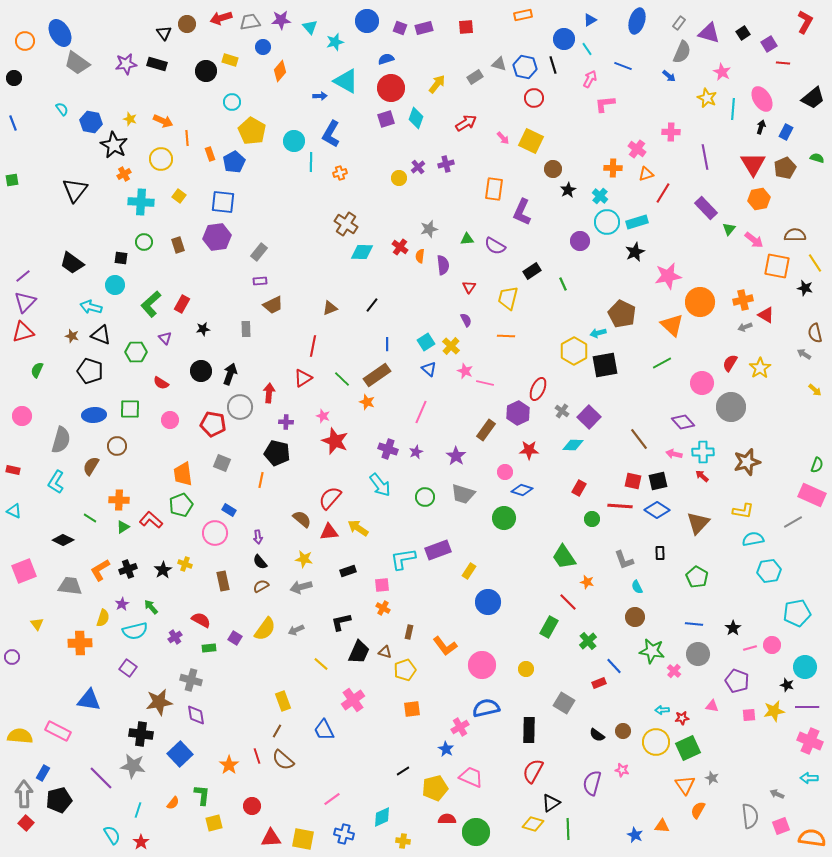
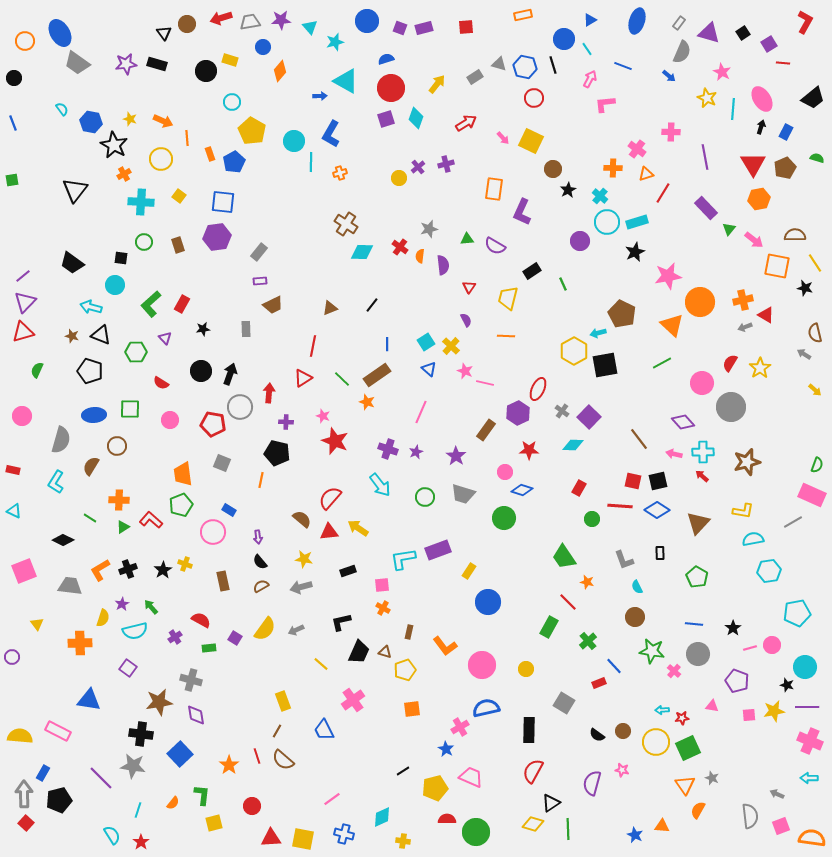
pink circle at (215, 533): moved 2 px left, 1 px up
